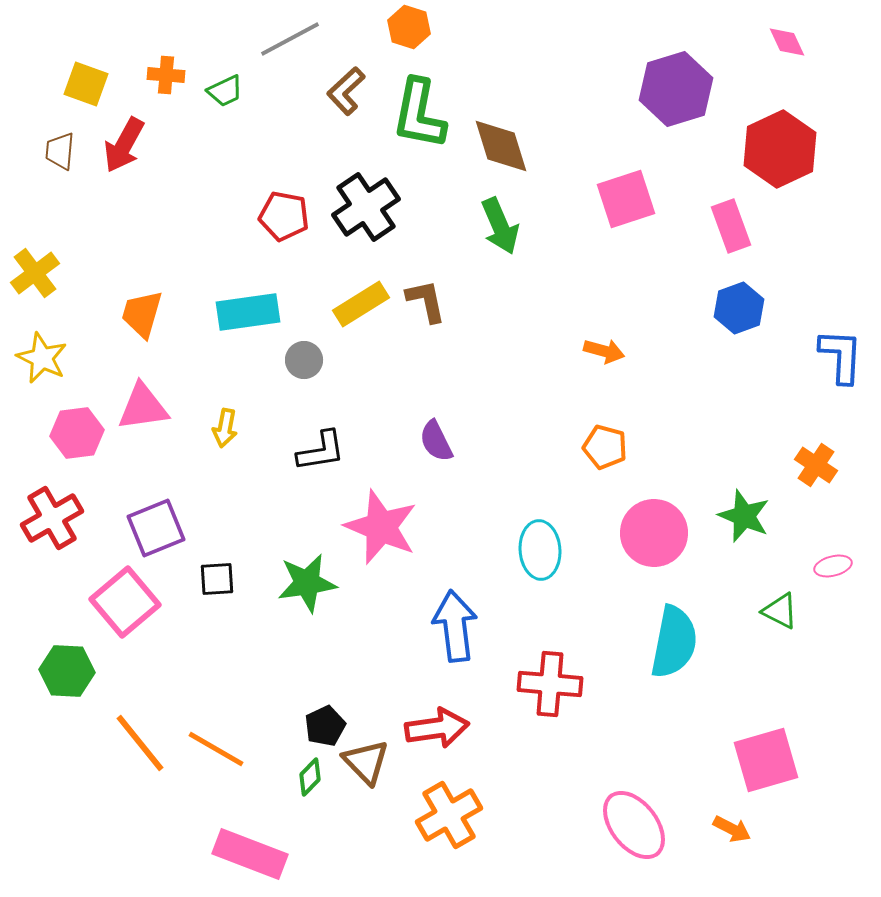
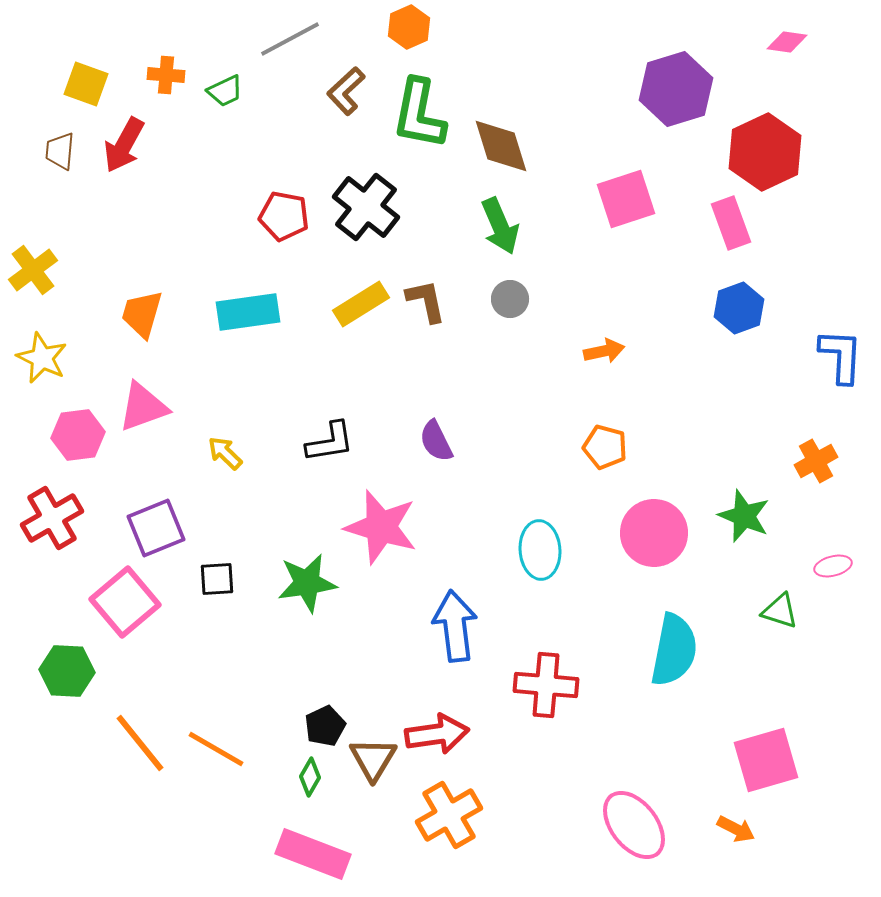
orange hexagon at (409, 27): rotated 18 degrees clockwise
pink diamond at (787, 42): rotated 57 degrees counterclockwise
red hexagon at (780, 149): moved 15 px left, 3 px down
black cross at (366, 207): rotated 18 degrees counterclockwise
pink rectangle at (731, 226): moved 3 px up
yellow cross at (35, 273): moved 2 px left, 3 px up
orange arrow at (604, 351): rotated 27 degrees counterclockwise
gray circle at (304, 360): moved 206 px right, 61 px up
pink triangle at (143, 407): rotated 12 degrees counterclockwise
yellow arrow at (225, 428): moved 25 px down; rotated 123 degrees clockwise
pink hexagon at (77, 433): moved 1 px right, 2 px down
black L-shape at (321, 451): moved 9 px right, 9 px up
orange cross at (816, 465): moved 4 px up; rotated 27 degrees clockwise
pink star at (381, 527): rotated 6 degrees counterclockwise
green triangle at (780, 611): rotated 9 degrees counterclockwise
cyan semicircle at (674, 642): moved 8 px down
red cross at (550, 684): moved 4 px left, 1 px down
red arrow at (437, 728): moved 6 px down
brown triangle at (366, 762): moved 7 px right, 3 px up; rotated 15 degrees clockwise
green diamond at (310, 777): rotated 15 degrees counterclockwise
orange arrow at (732, 829): moved 4 px right
pink rectangle at (250, 854): moved 63 px right
